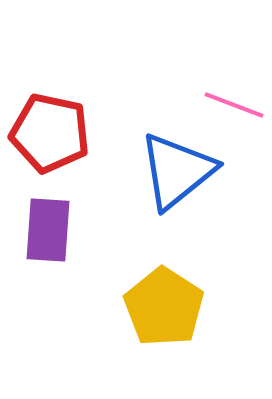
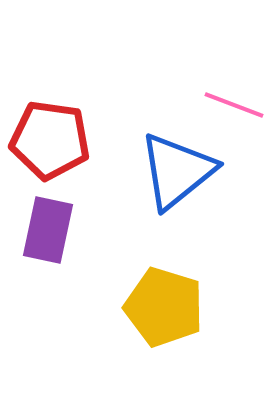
red pentagon: moved 7 px down; rotated 4 degrees counterclockwise
purple rectangle: rotated 8 degrees clockwise
yellow pentagon: rotated 16 degrees counterclockwise
